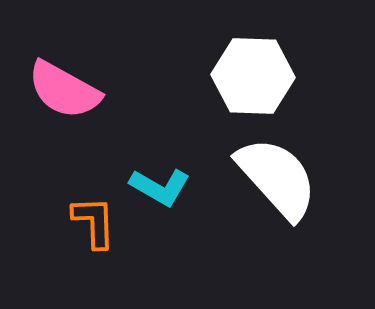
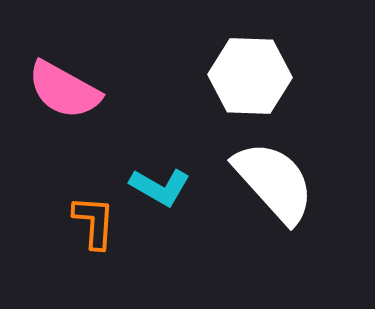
white hexagon: moved 3 px left
white semicircle: moved 3 px left, 4 px down
orange L-shape: rotated 6 degrees clockwise
